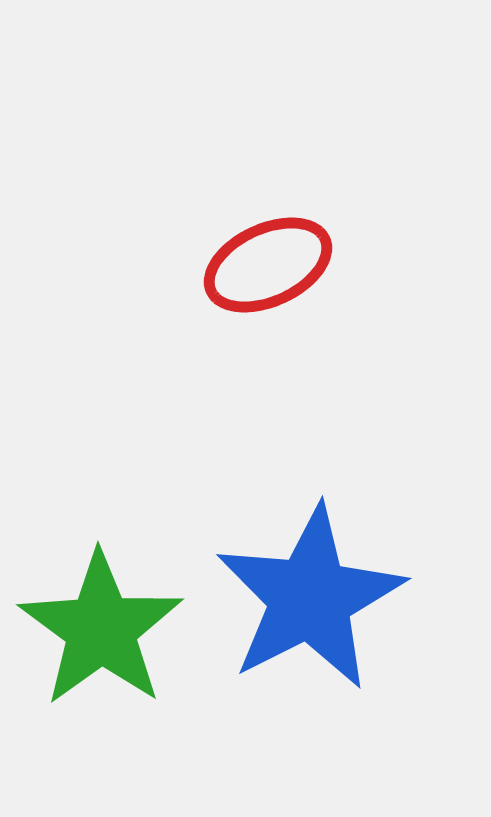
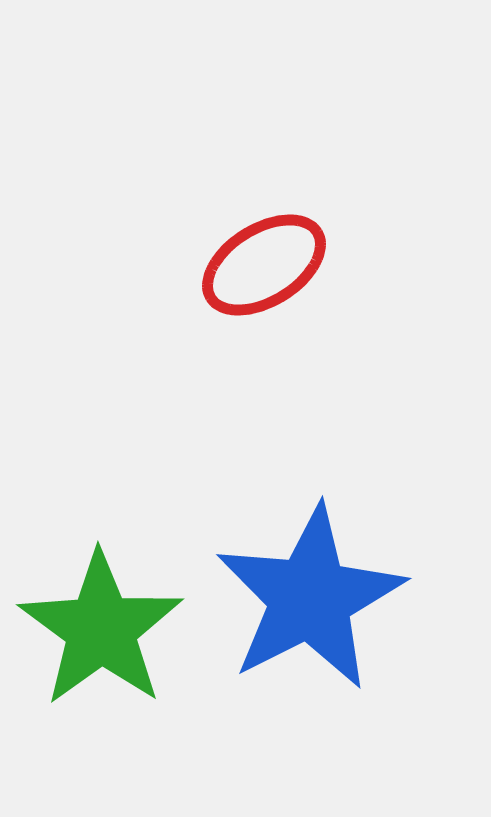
red ellipse: moved 4 px left; rotated 7 degrees counterclockwise
